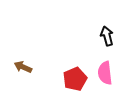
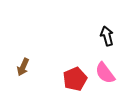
brown arrow: rotated 90 degrees counterclockwise
pink semicircle: rotated 30 degrees counterclockwise
